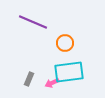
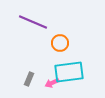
orange circle: moved 5 px left
